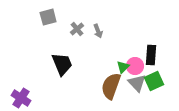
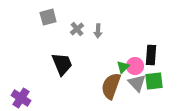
gray arrow: rotated 24 degrees clockwise
green square: rotated 18 degrees clockwise
